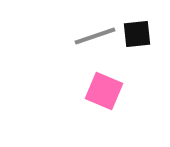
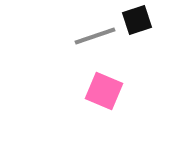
black square: moved 14 px up; rotated 12 degrees counterclockwise
